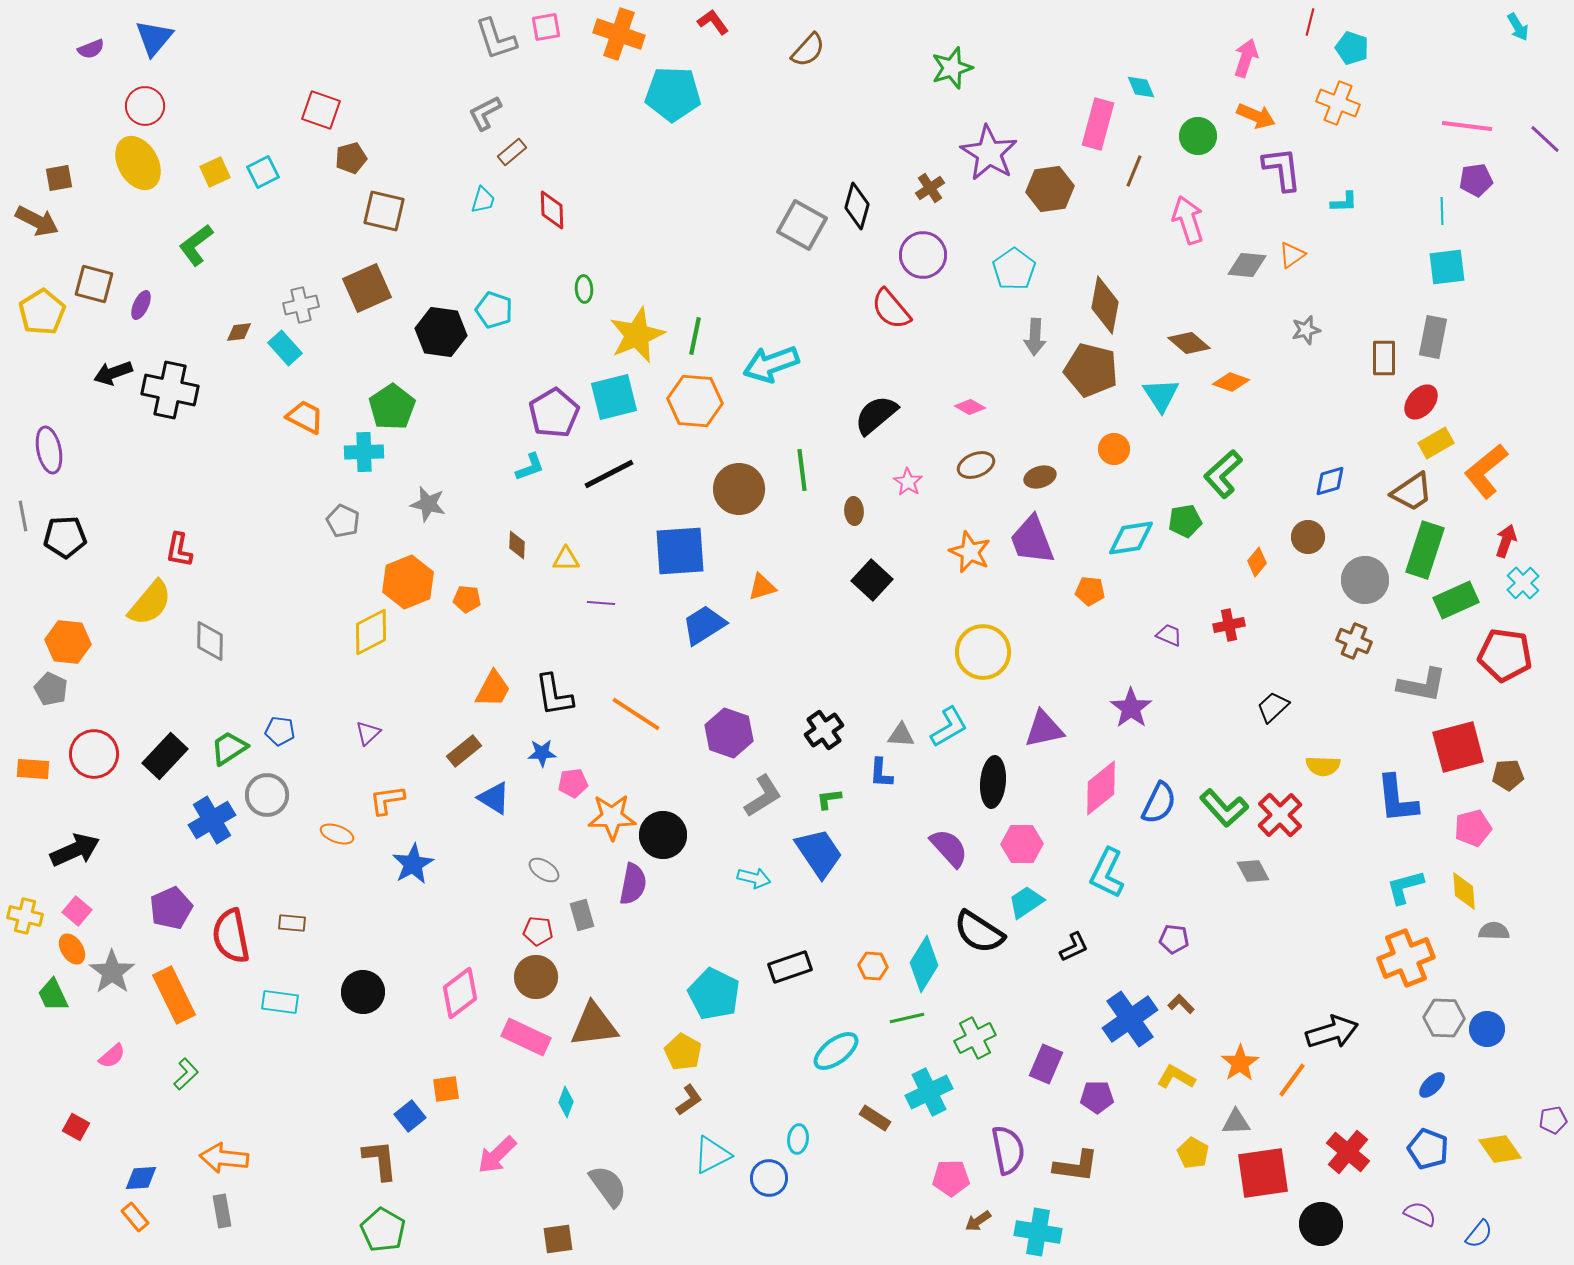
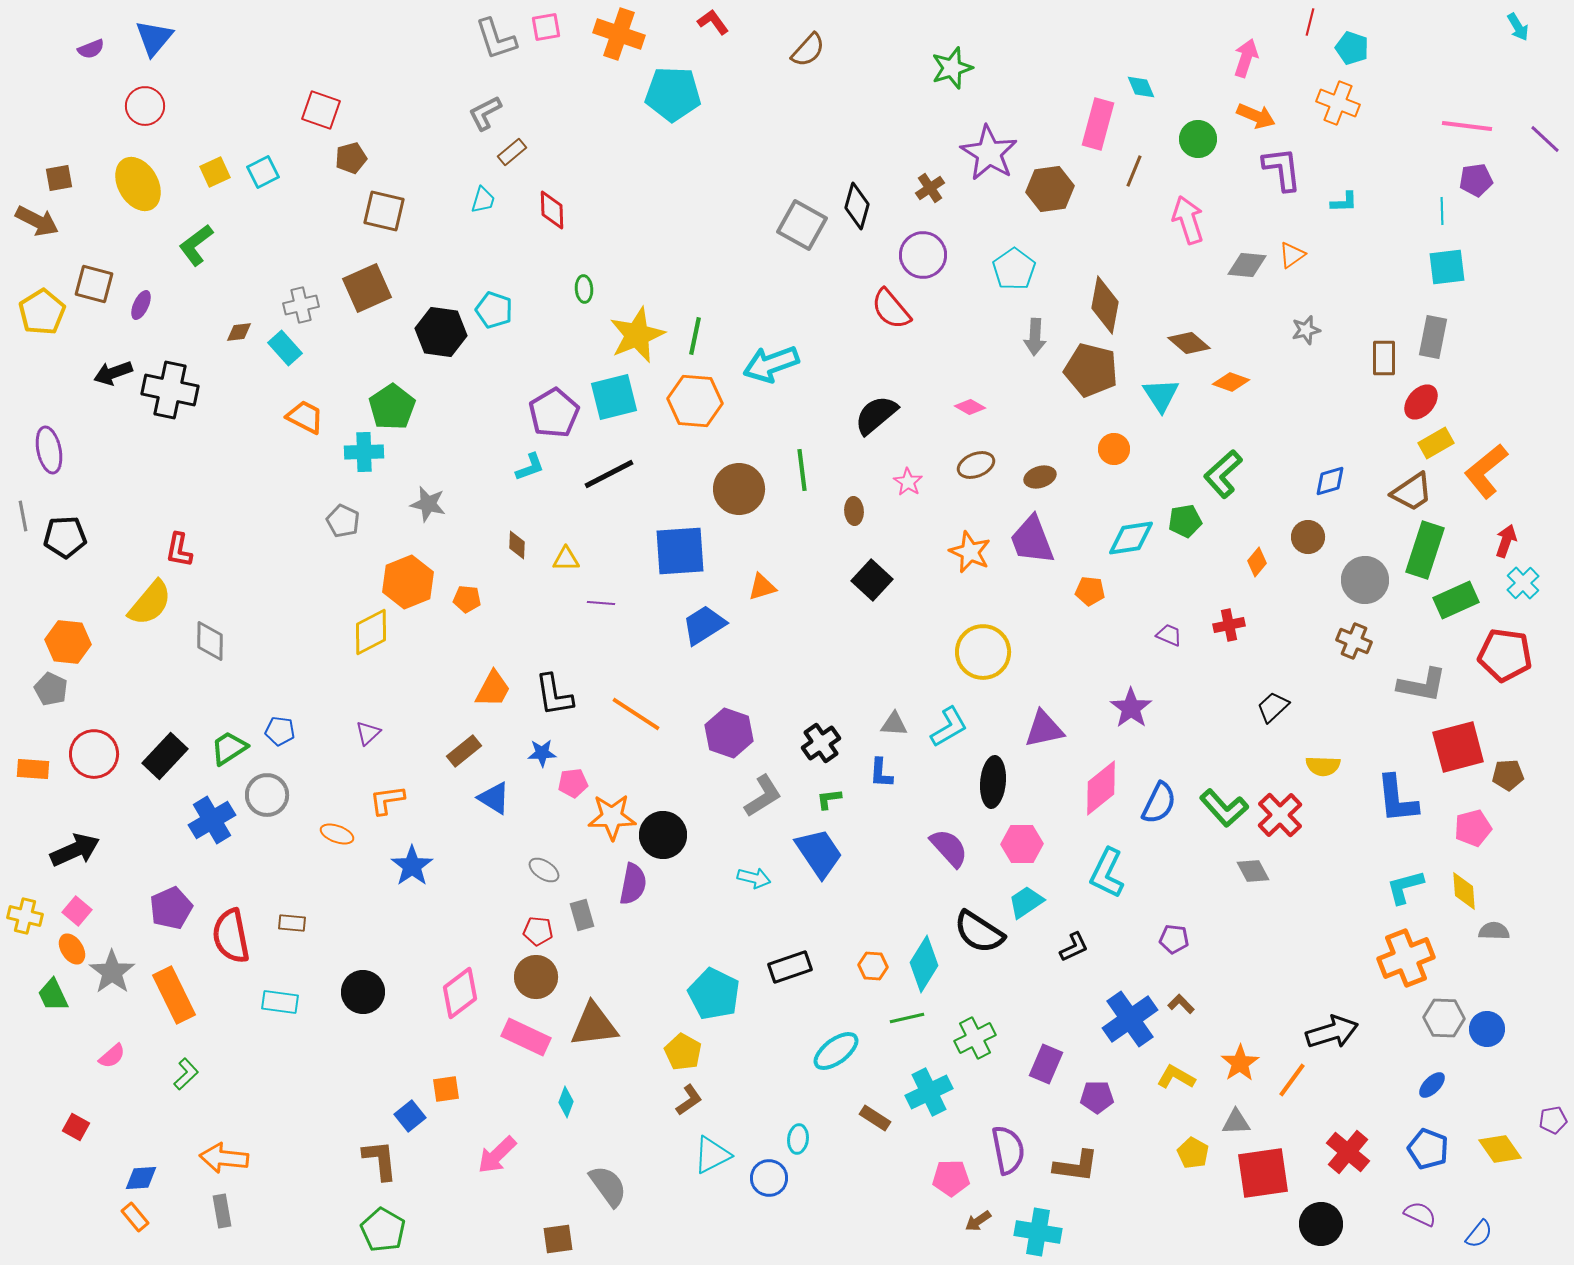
green circle at (1198, 136): moved 3 px down
yellow ellipse at (138, 163): moved 21 px down
black cross at (824, 730): moved 3 px left, 13 px down
gray triangle at (901, 735): moved 7 px left, 11 px up
blue star at (413, 864): moved 1 px left, 2 px down; rotated 6 degrees counterclockwise
